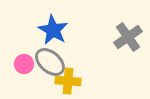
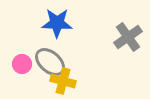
blue star: moved 4 px right, 7 px up; rotated 28 degrees counterclockwise
pink circle: moved 2 px left
yellow cross: moved 5 px left; rotated 10 degrees clockwise
